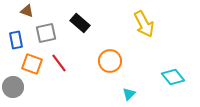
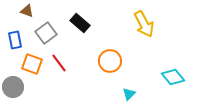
gray square: rotated 25 degrees counterclockwise
blue rectangle: moved 1 px left
